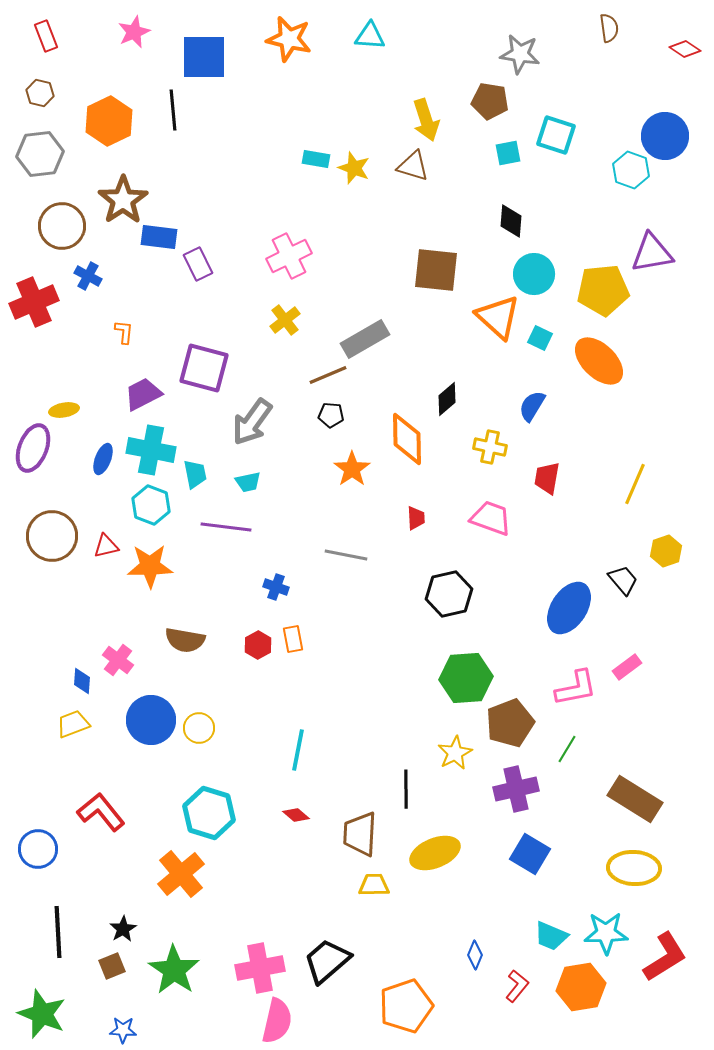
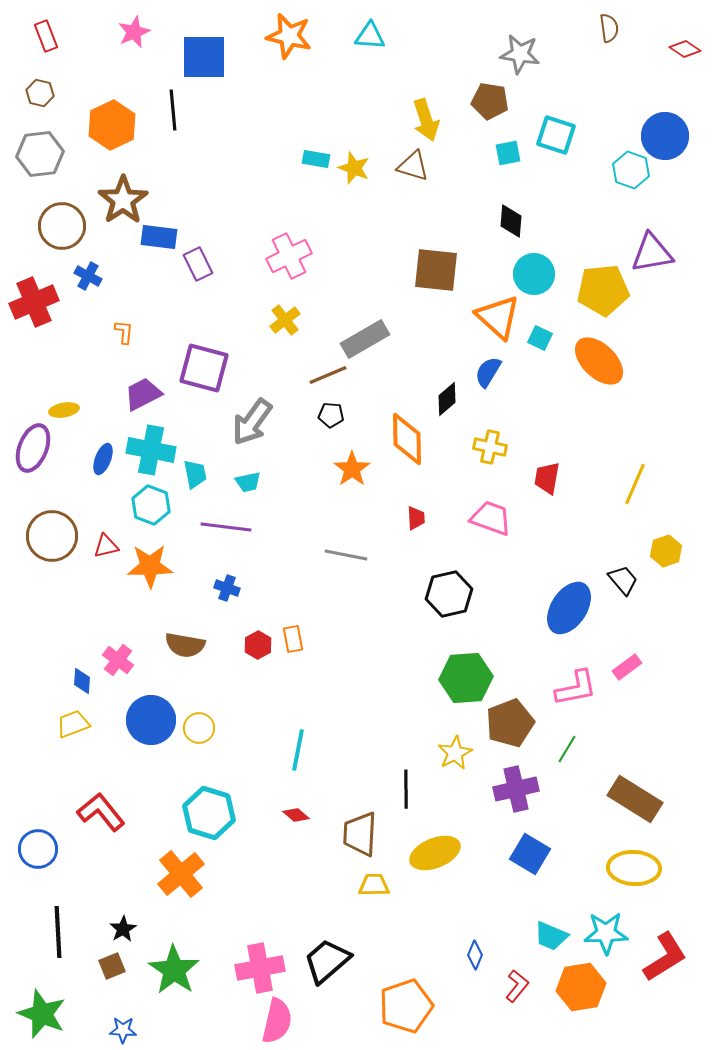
orange star at (289, 39): moved 3 px up
orange hexagon at (109, 121): moved 3 px right, 4 px down
blue semicircle at (532, 406): moved 44 px left, 34 px up
blue cross at (276, 587): moved 49 px left, 1 px down
brown semicircle at (185, 640): moved 5 px down
